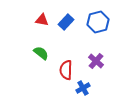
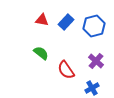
blue hexagon: moved 4 px left, 4 px down
red semicircle: rotated 36 degrees counterclockwise
blue cross: moved 9 px right
